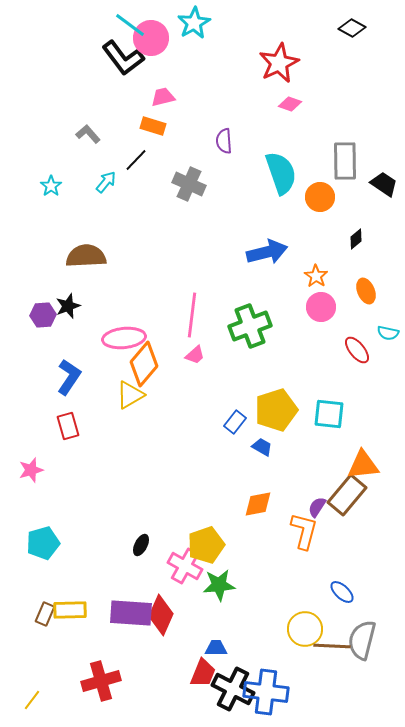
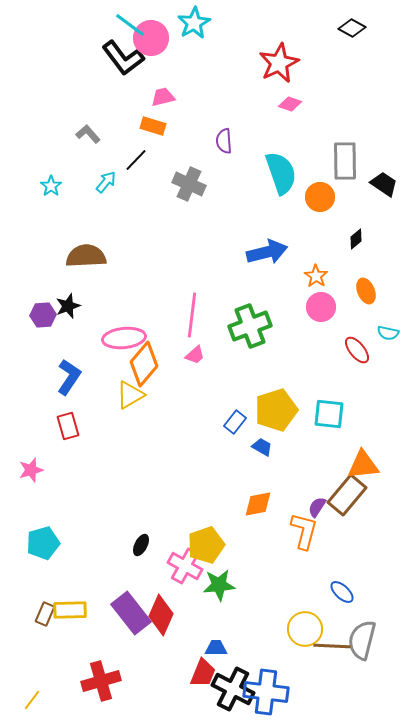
purple rectangle at (131, 613): rotated 48 degrees clockwise
